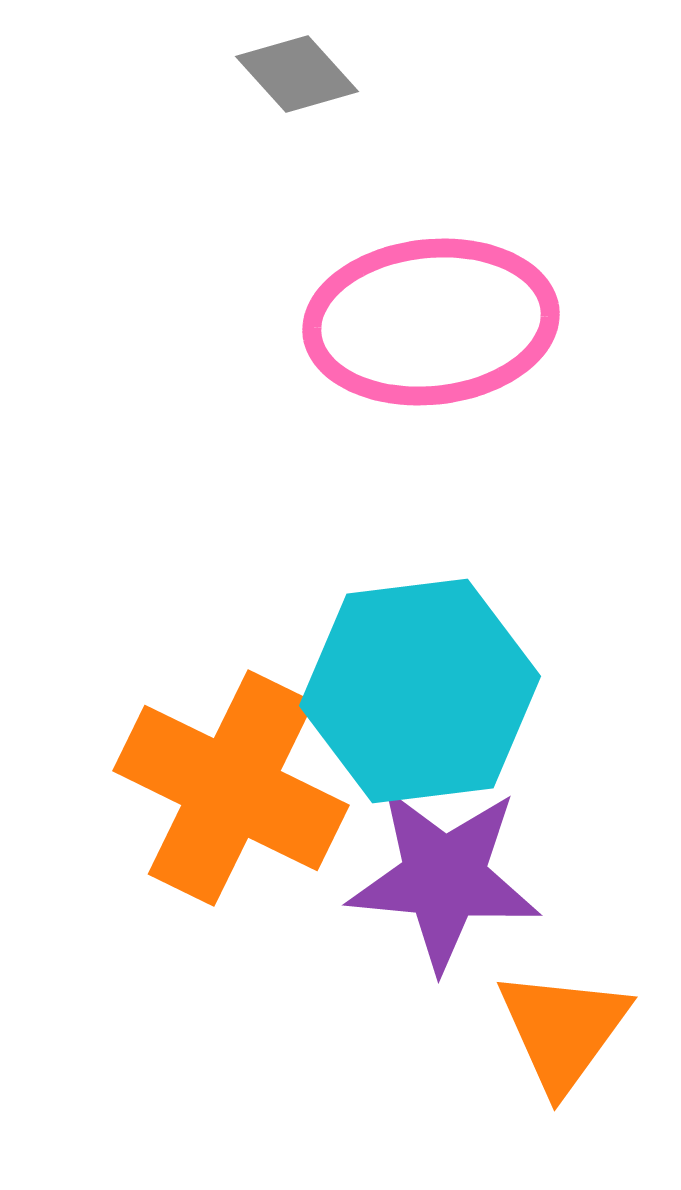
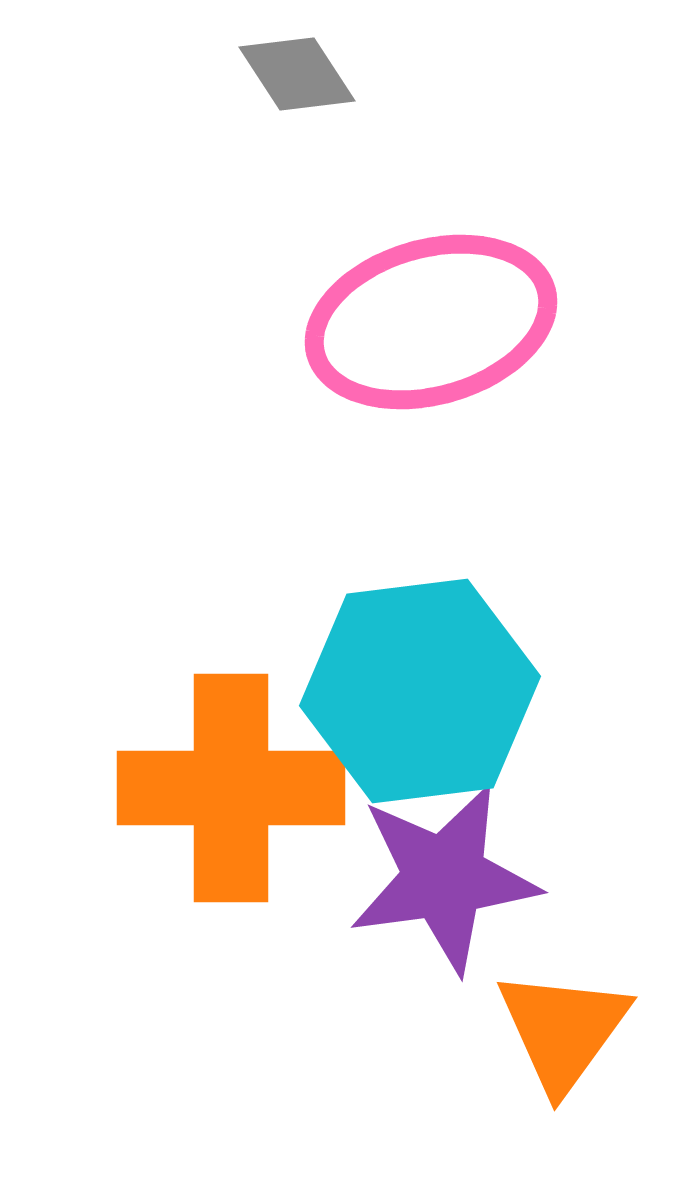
gray diamond: rotated 9 degrees clockwise
pink ellipse: rotated 10 degrees counterclockwise
orange cross: rotated 26 degrees counterclockwise
purple star: rotated 13 degrees counterclockwise
